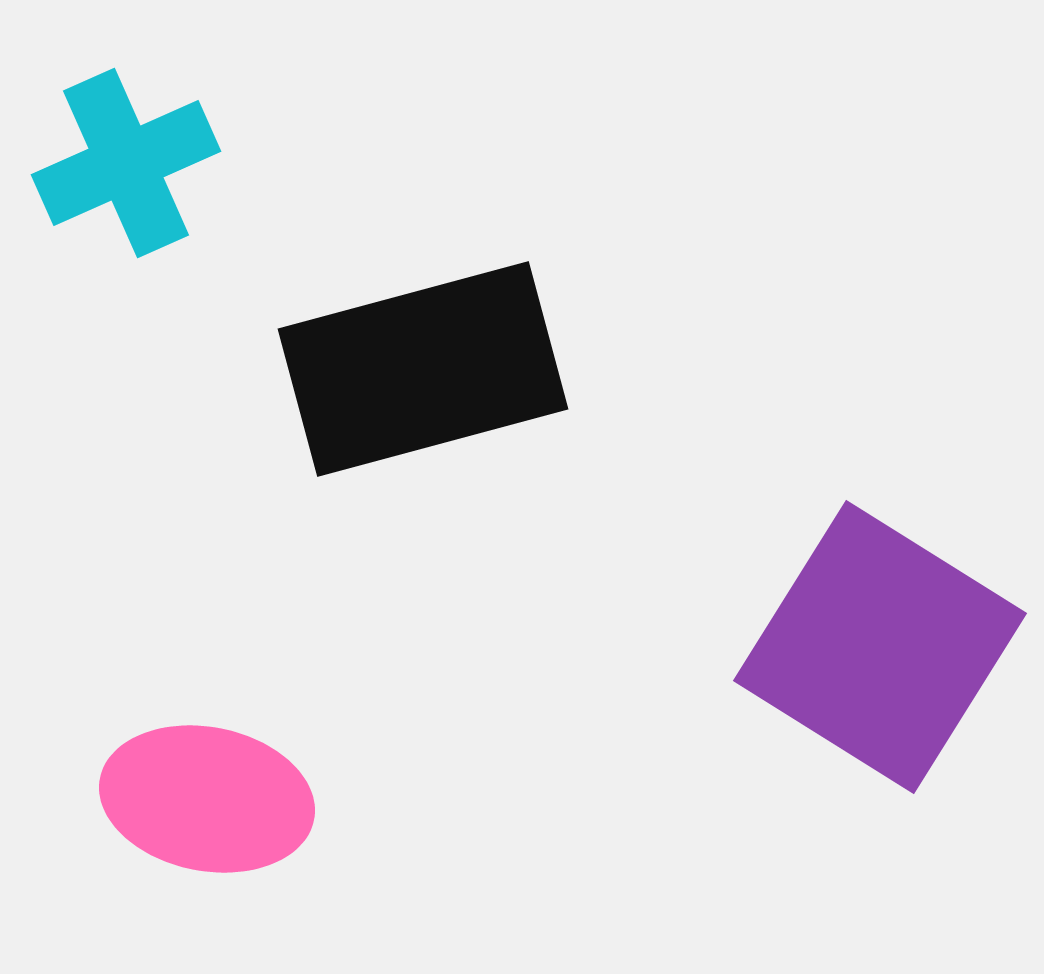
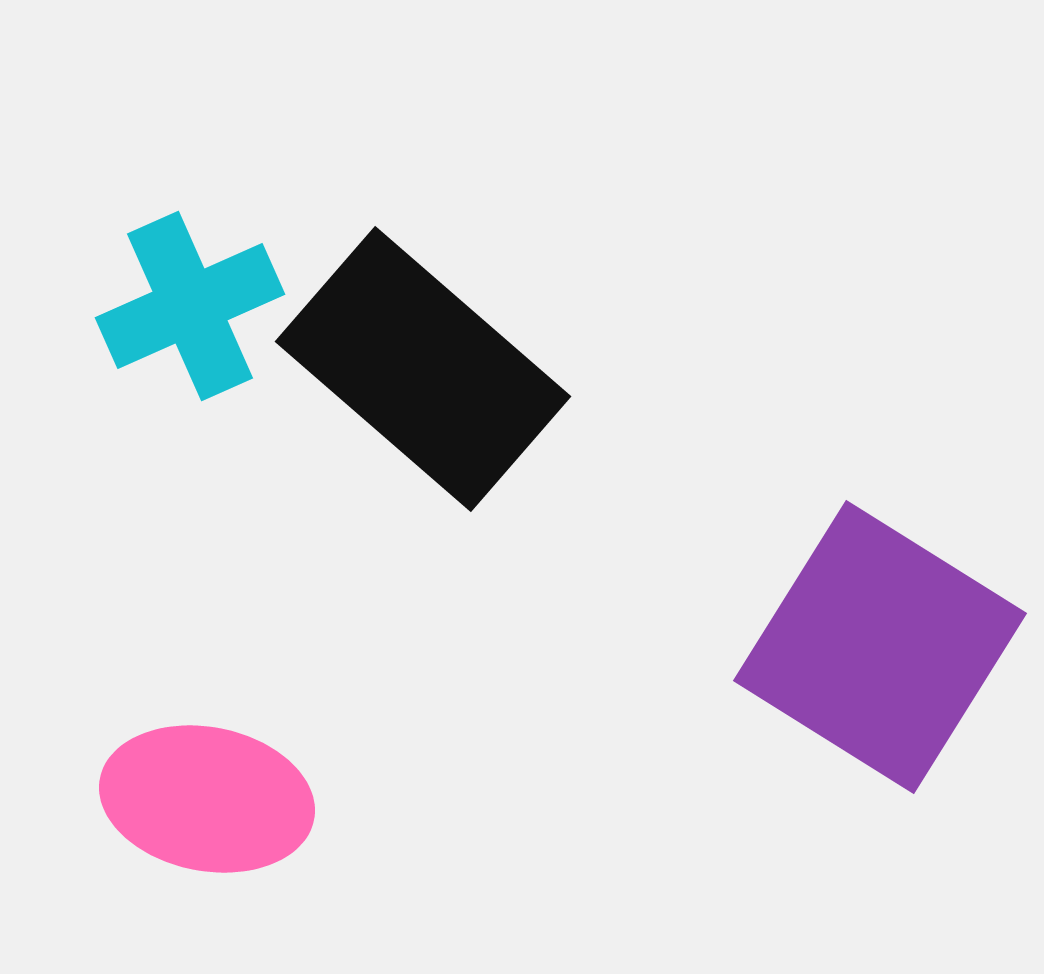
cyan cross: moved 64 px right, 143 px down
black rectangle: rotated 56 degrees clockwise
